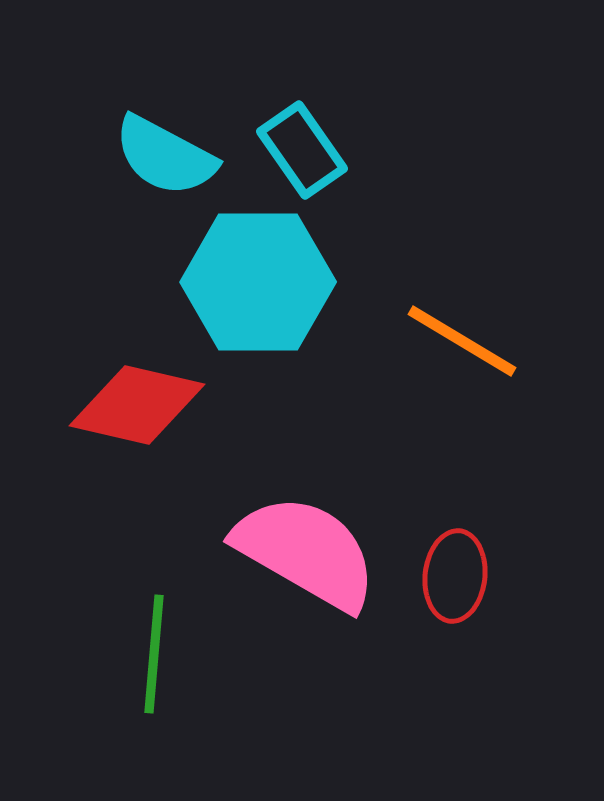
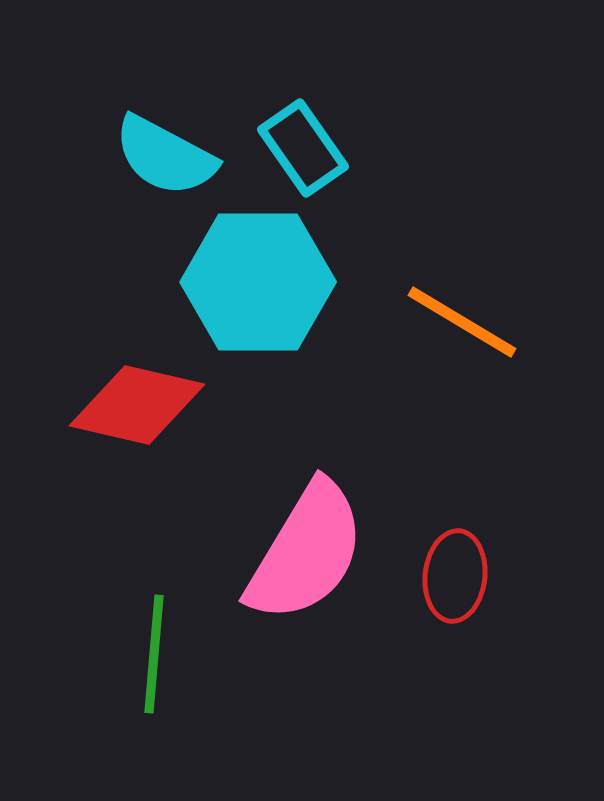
cyan rectangle: moved 1 px right, 2 px up
orange line: moved 19 px up
pink semicircle: rotated 91 degrees clockwise
